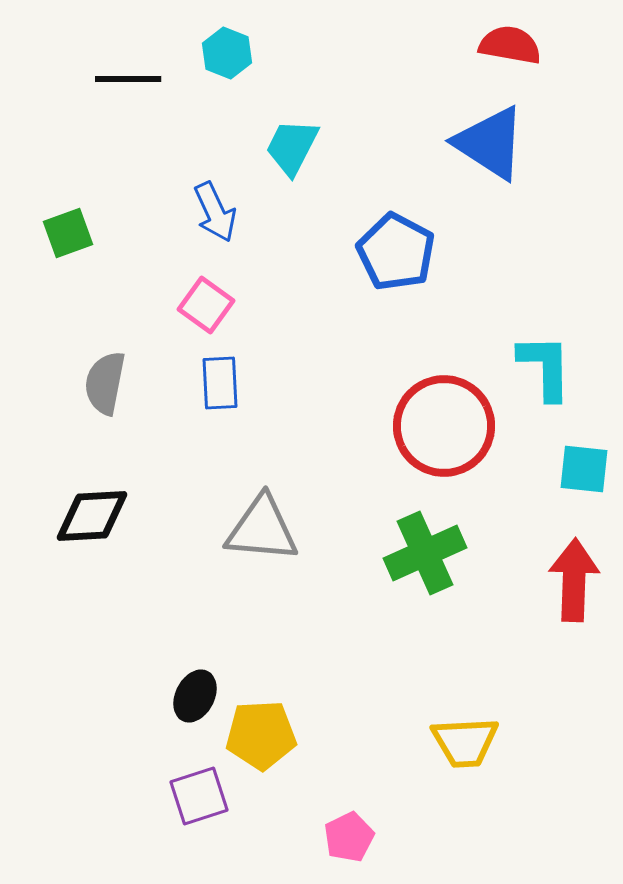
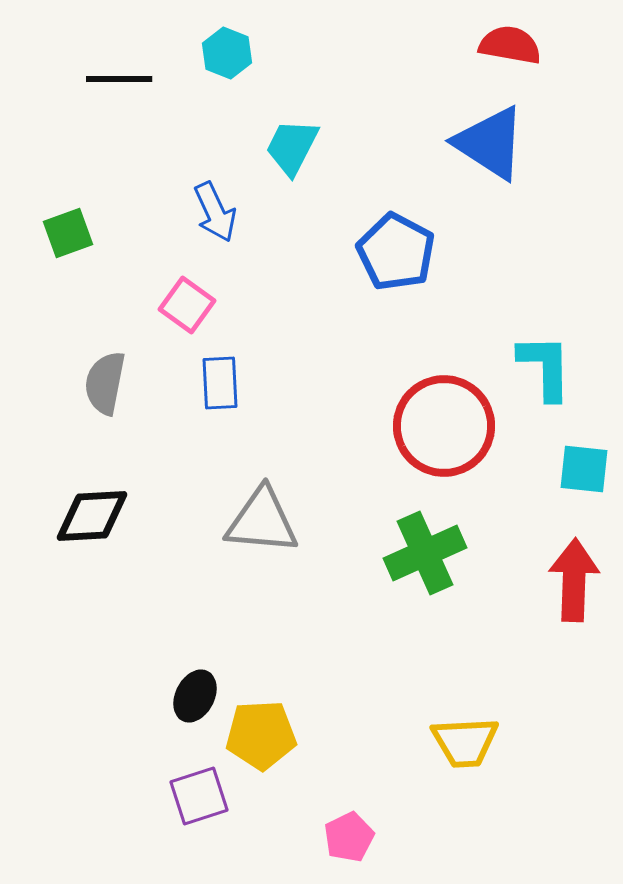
black line: moved 9 px left
pink square: moved 19 px left
gray triangle: moved 8 px up
